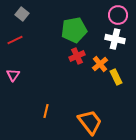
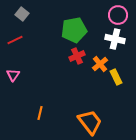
orange line: moved 6 px left, 2 px down
